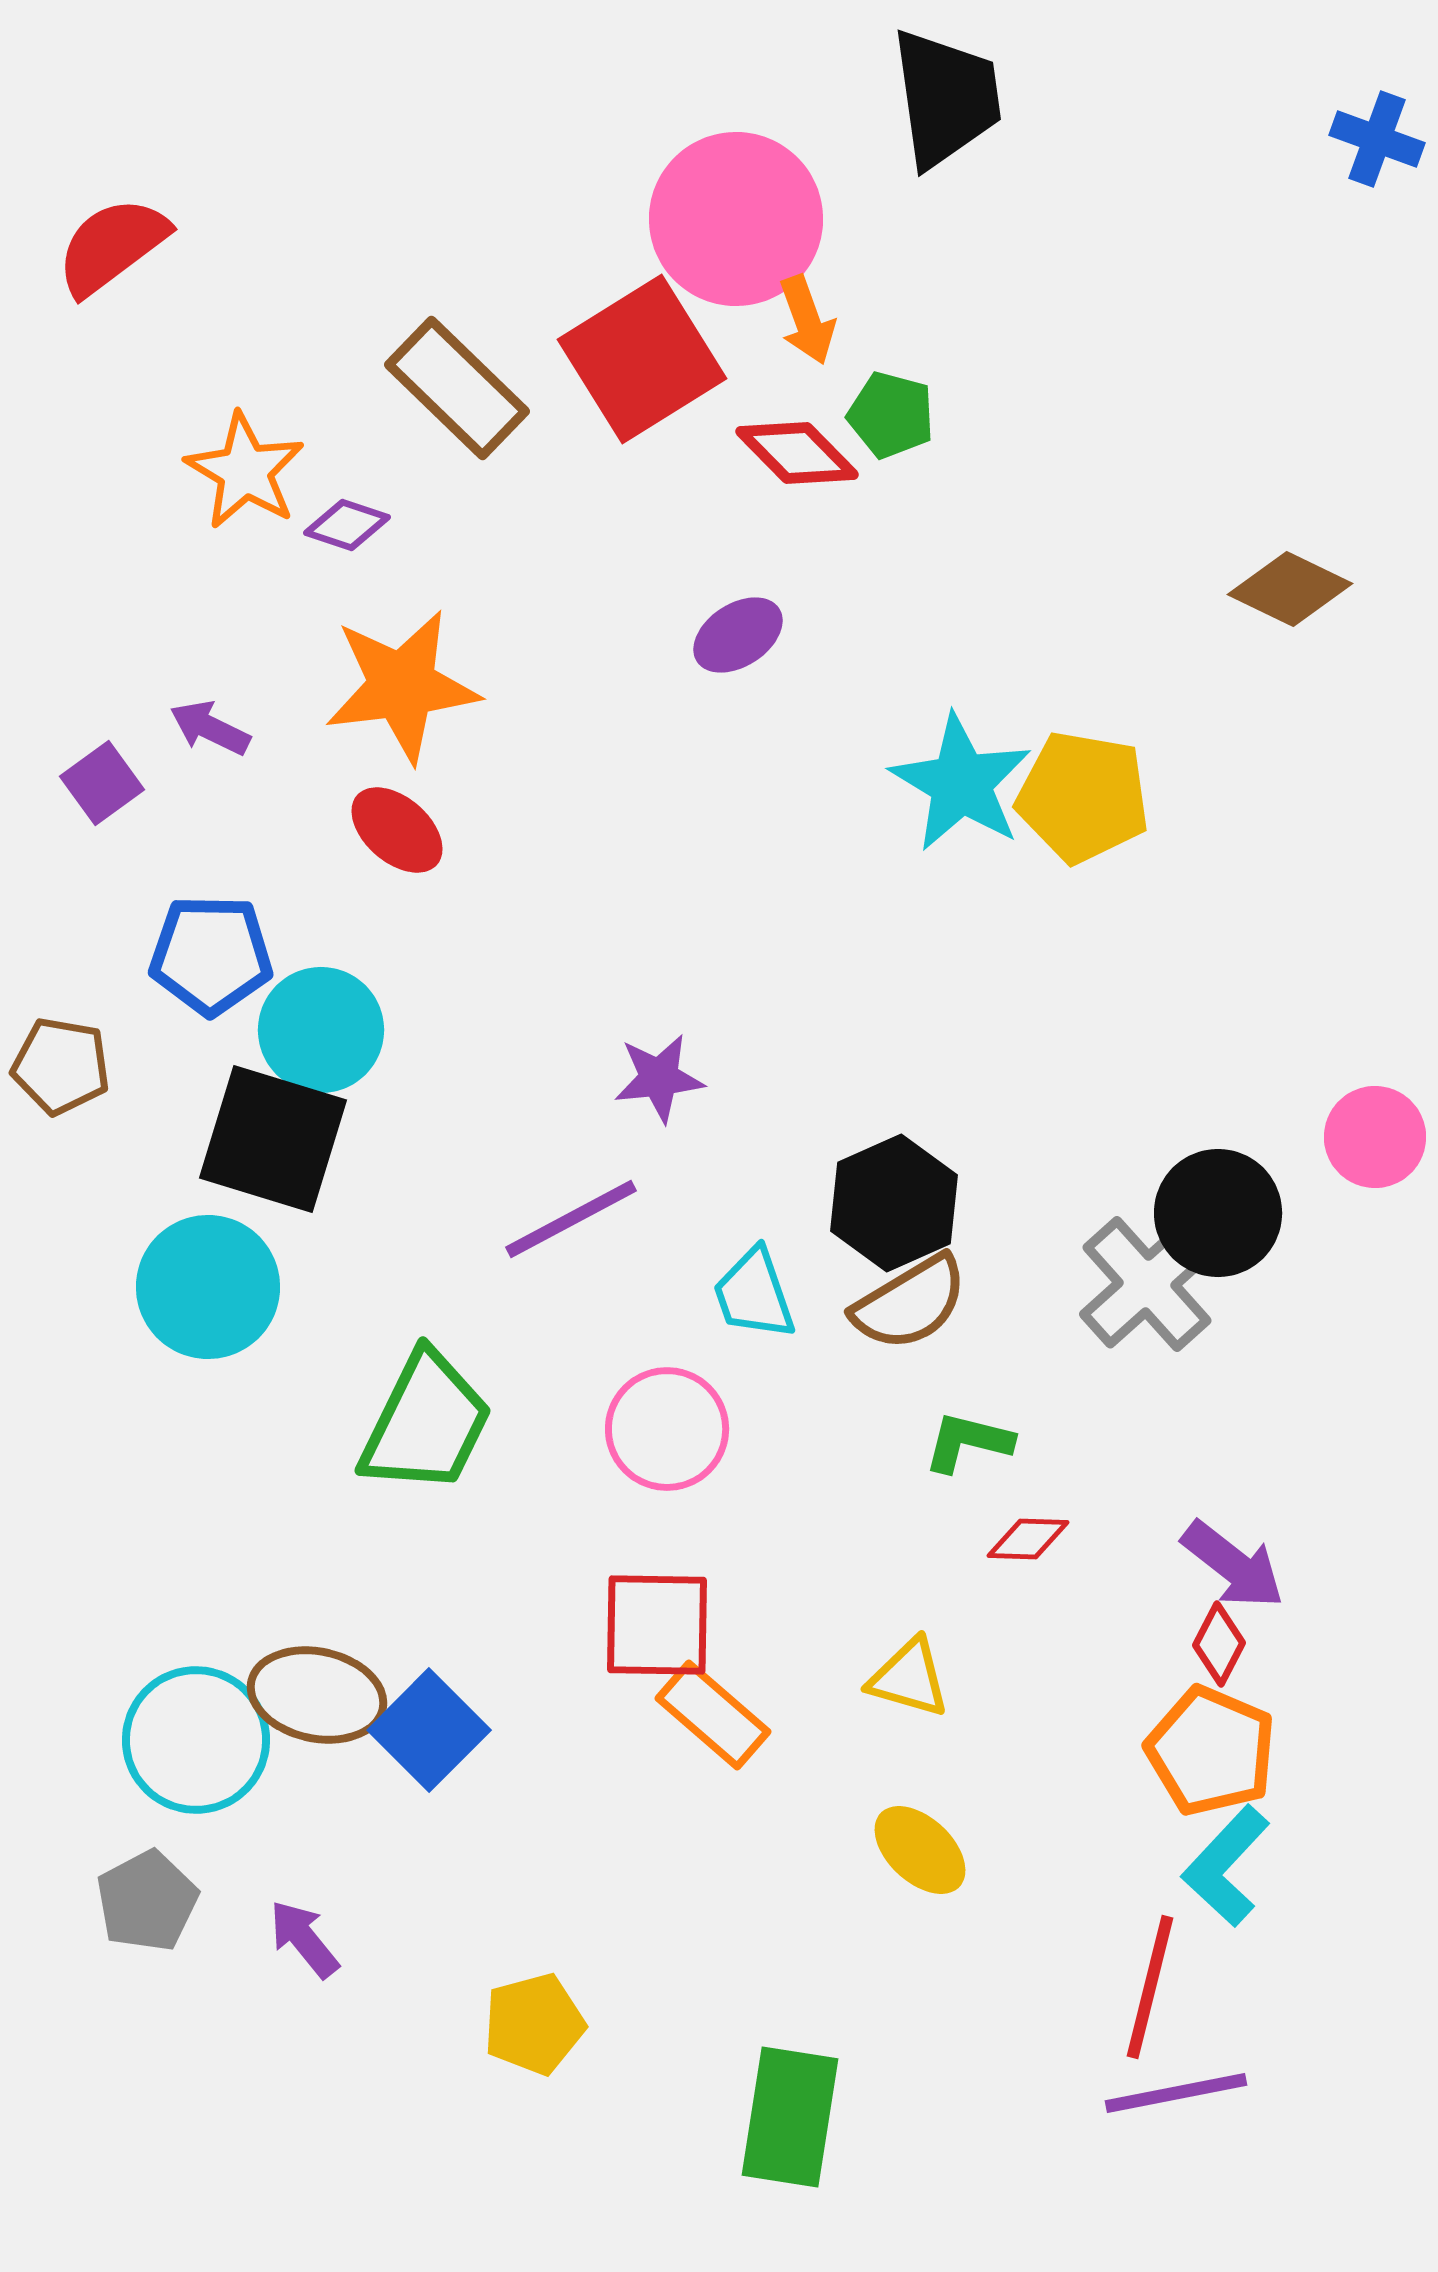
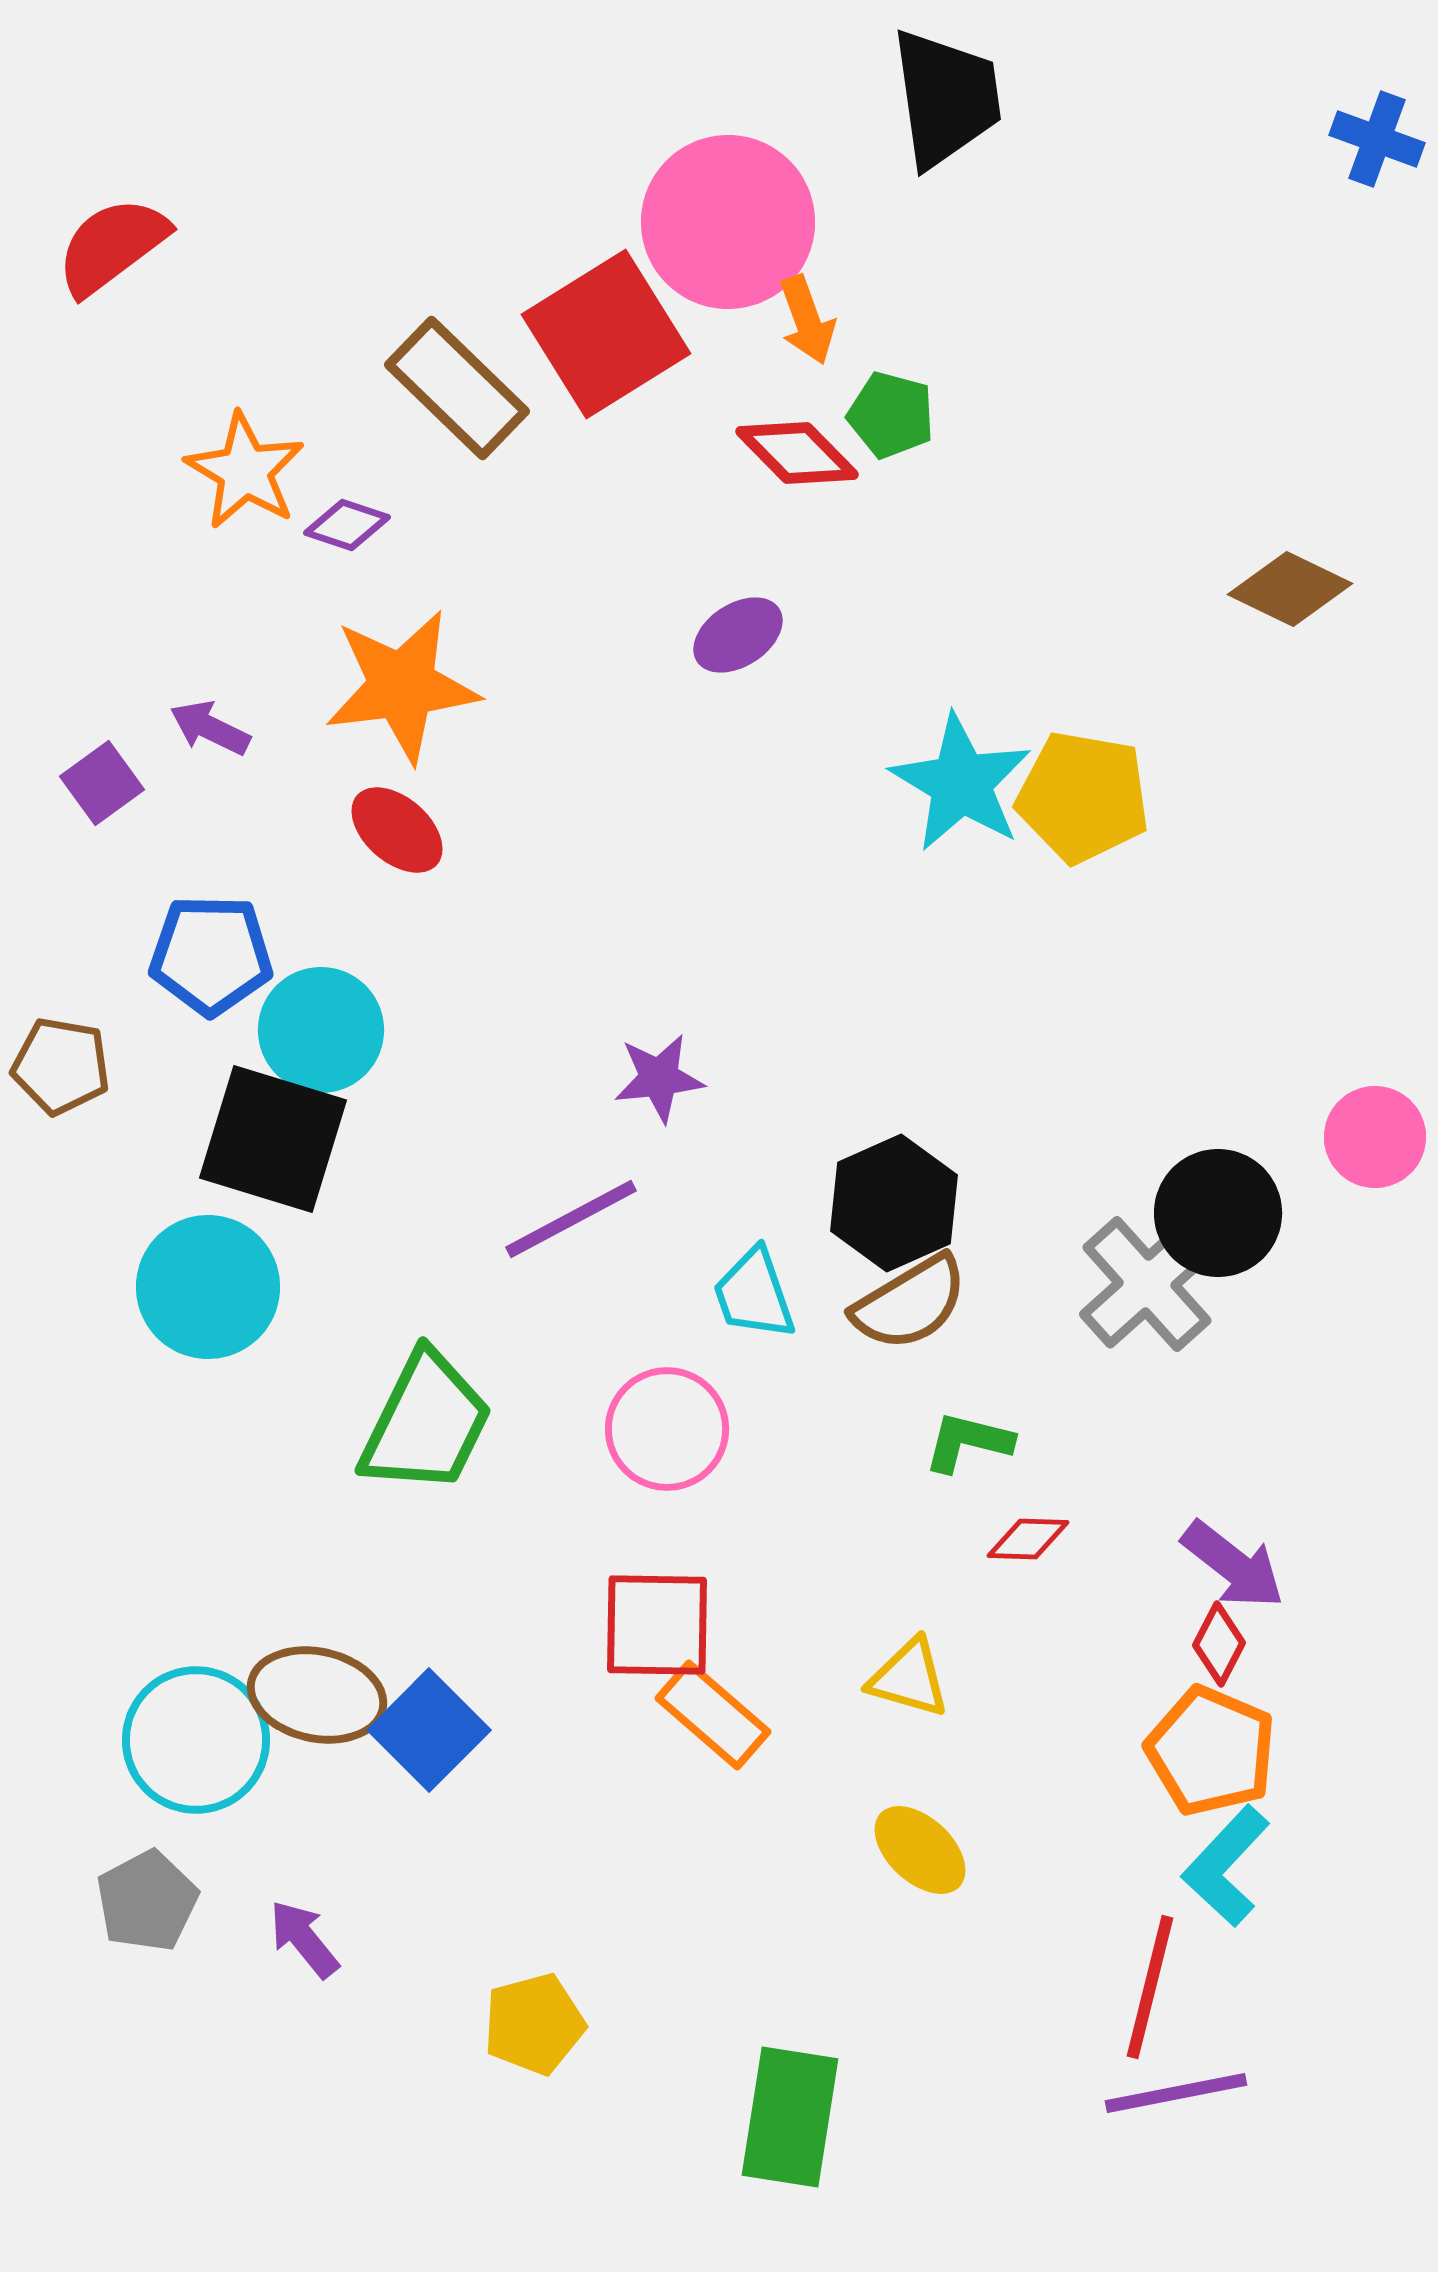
pink circle at (736, 219): moved 8 px left, 3 px down
red square at (642, 359): moved 36 px left, 25 px up
